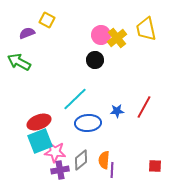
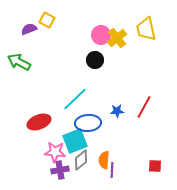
purple semicircle: moved 2 px right, 4 px up
cyan square: moved 35 px right
